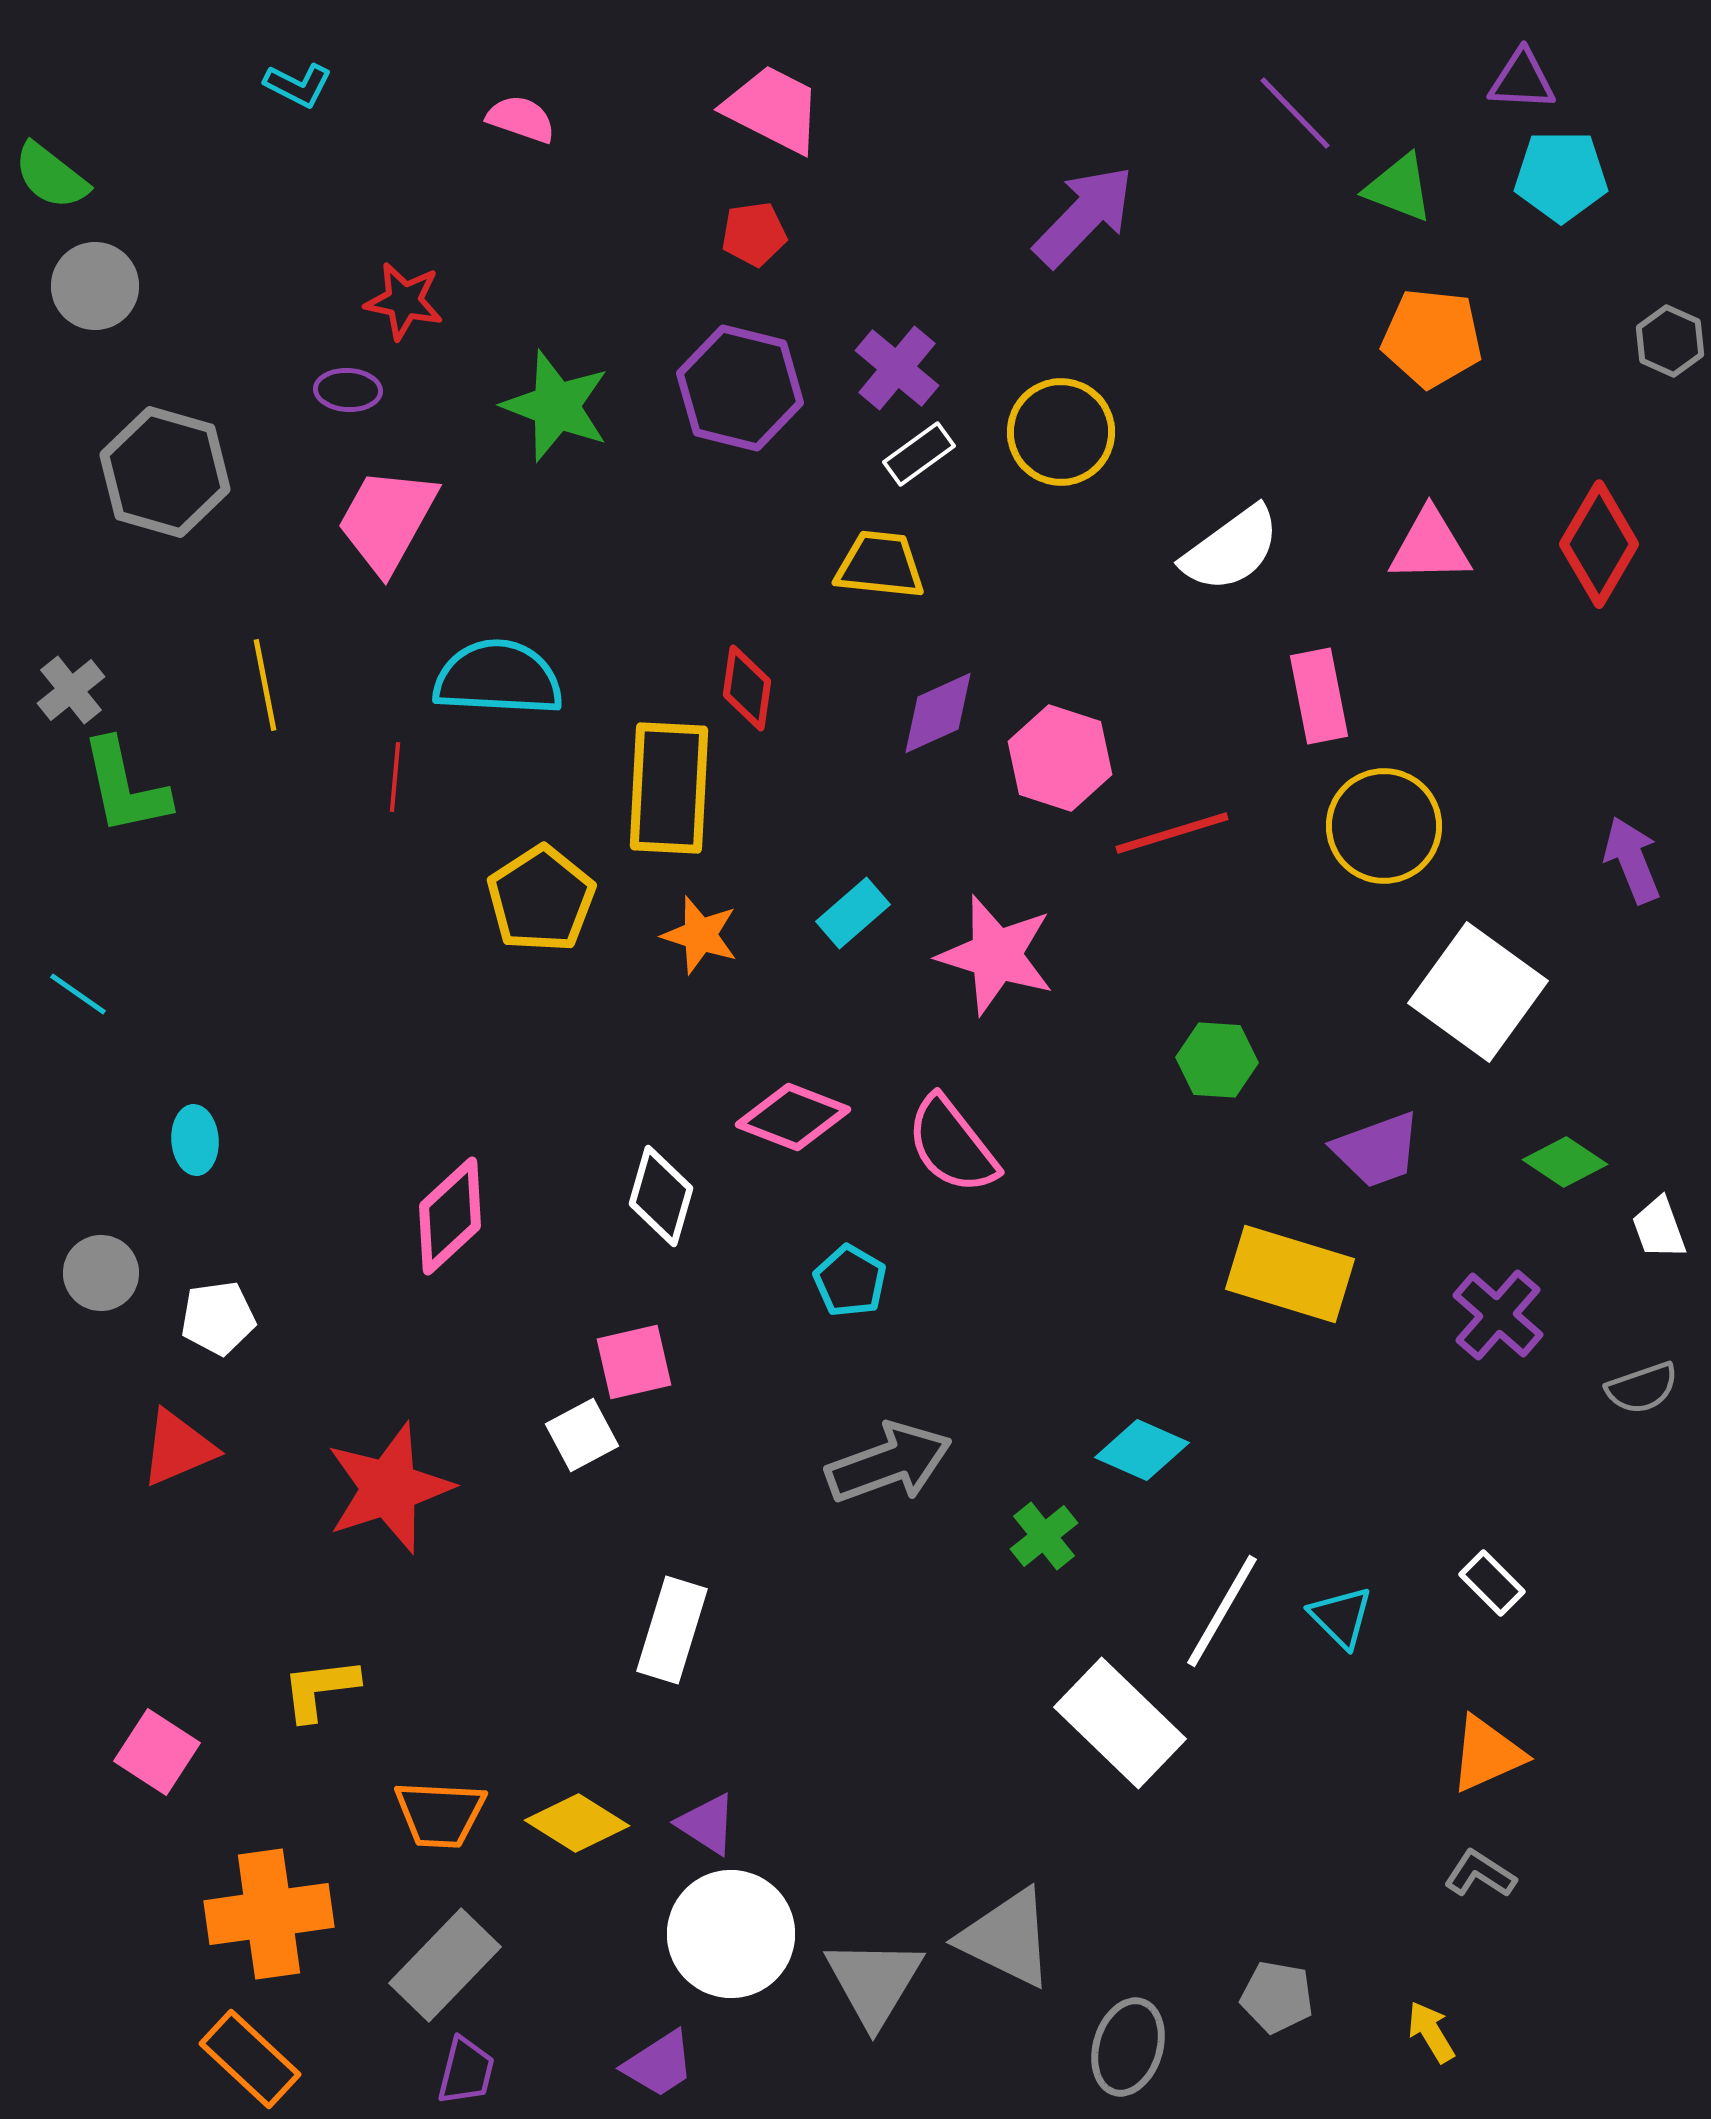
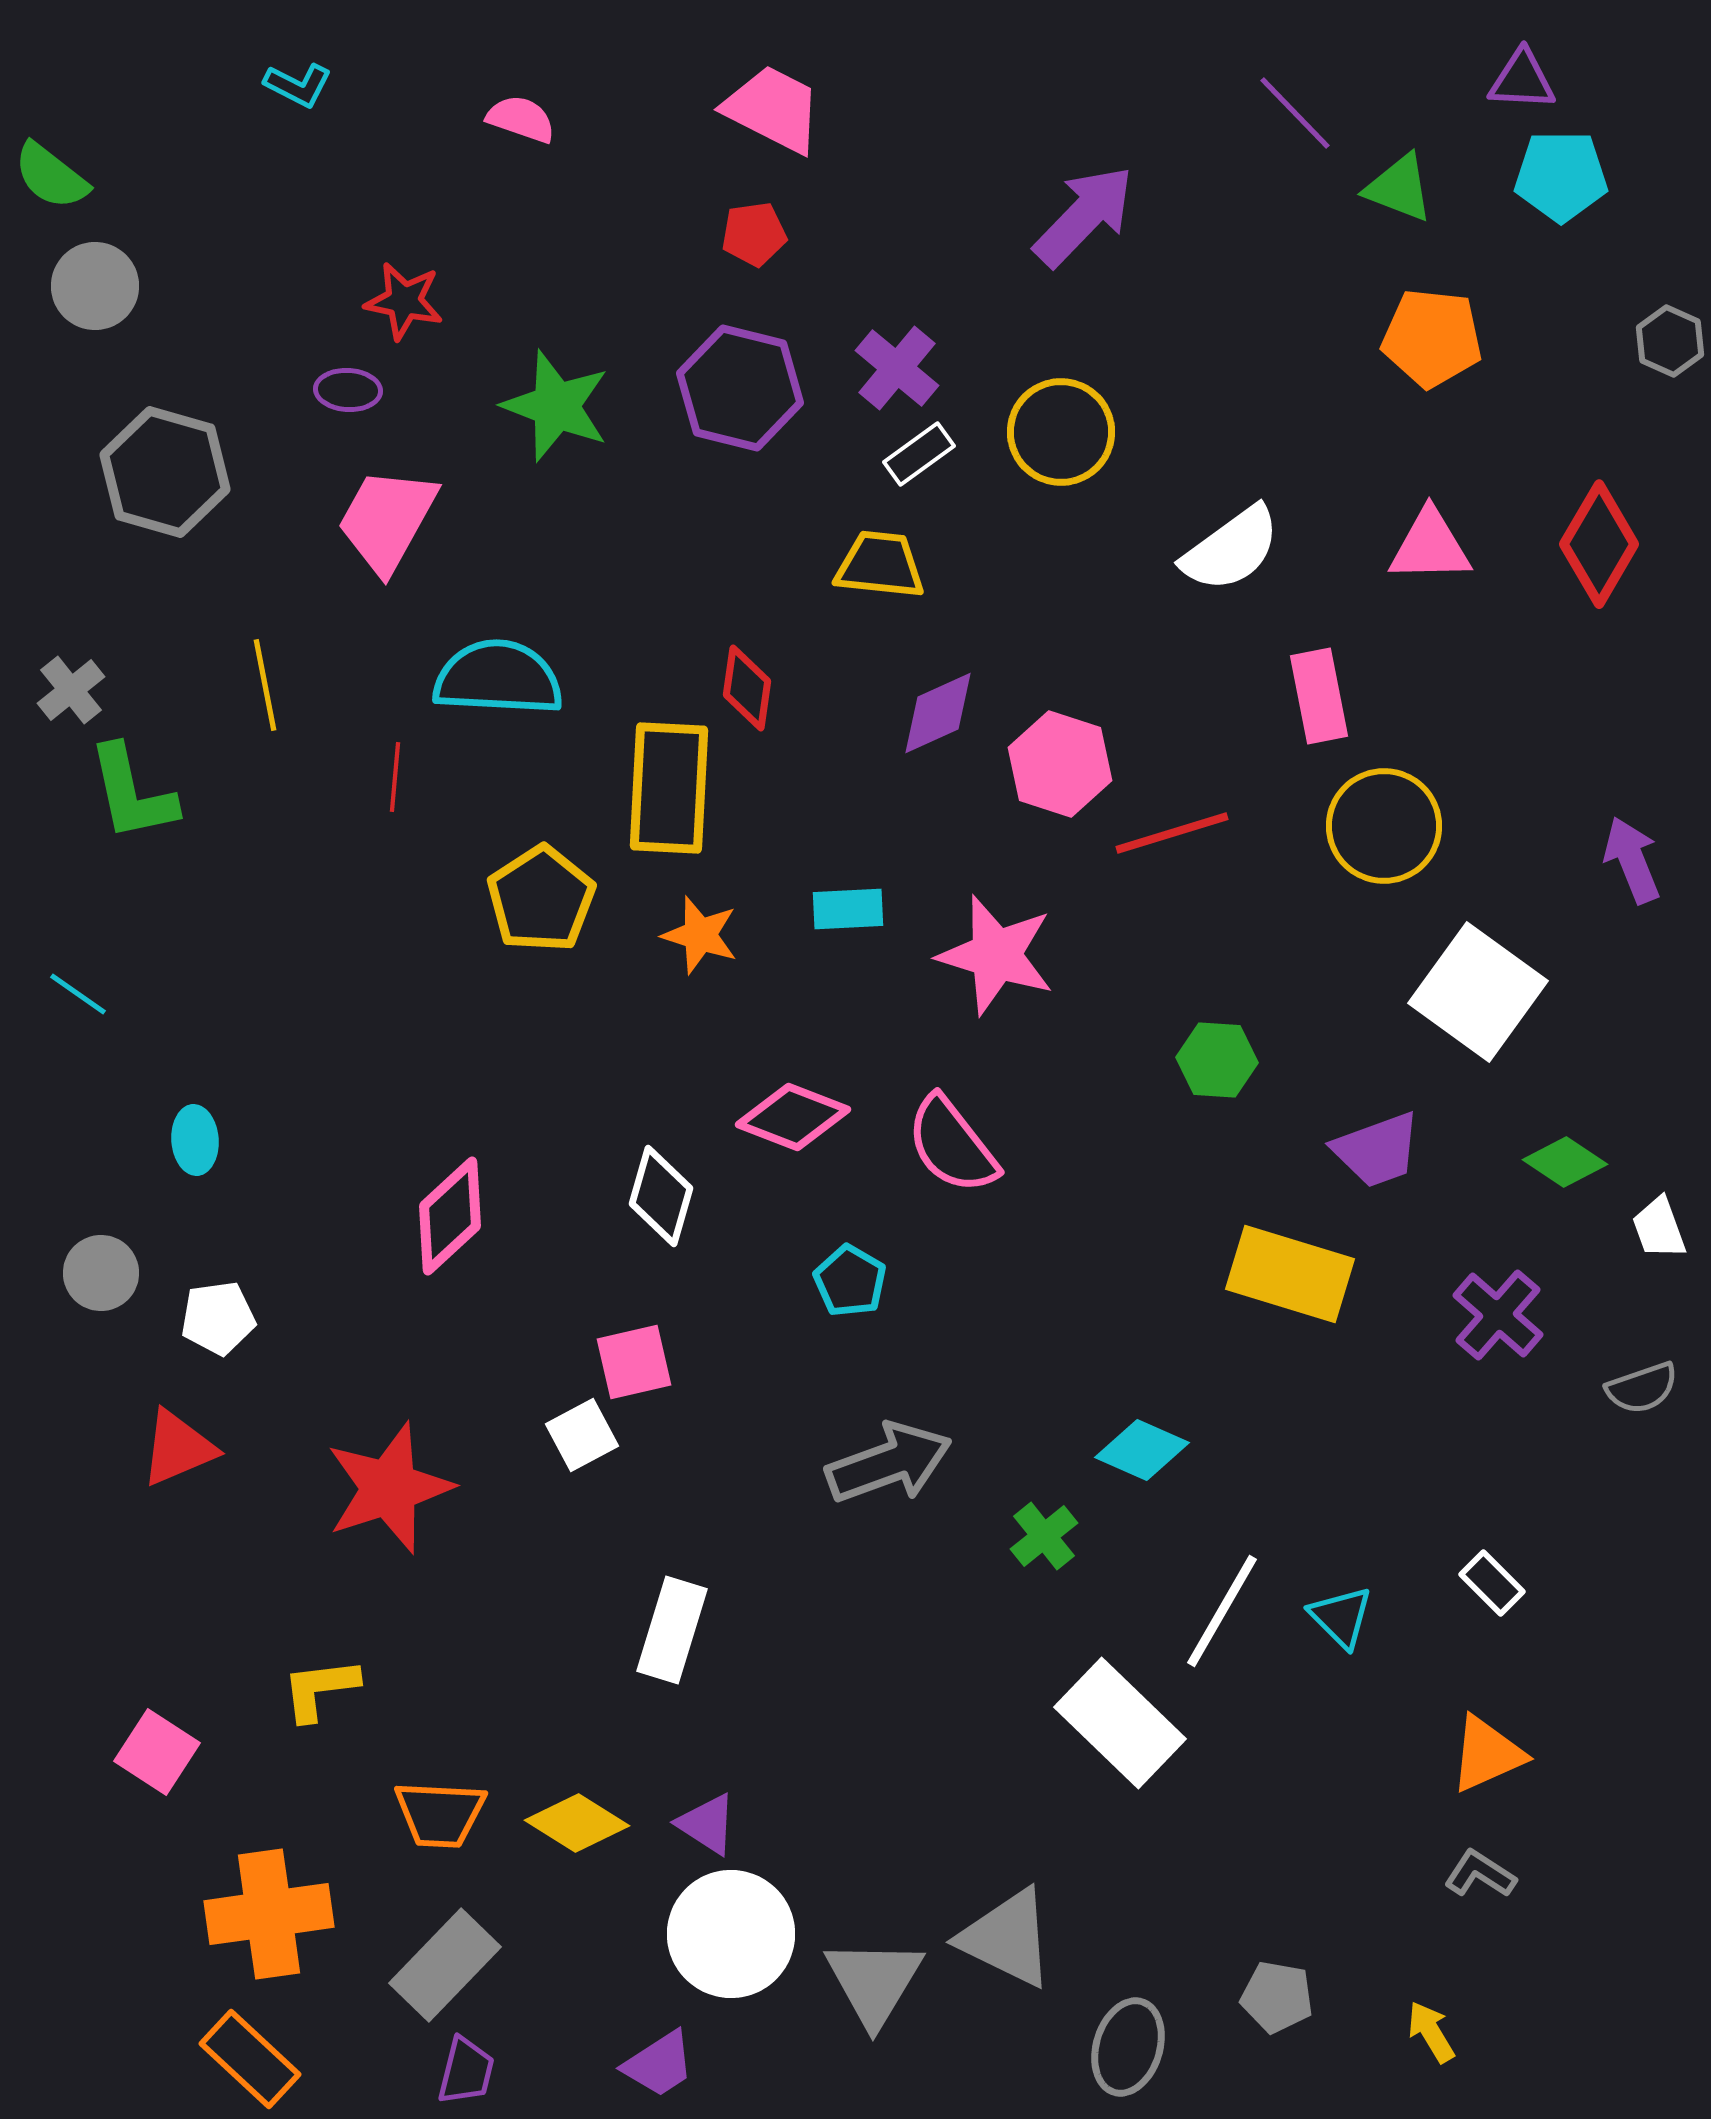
pink hexagon at (1060, 758): moved 6 px down
green L-shape at (125, 787): moved 7 px right, 6 px down
cyan rectangle at (853, 913): moved 5 px left, 4 px up; rotated 38 degrees clockwise
